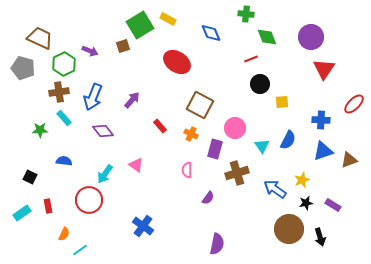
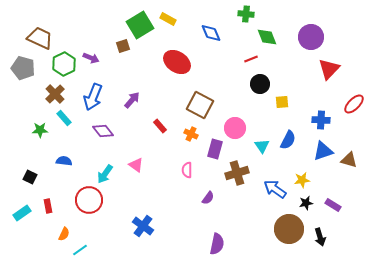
purple arrow at (90, 51): moved 1 px right, 7 px down
red triangle at (324, 69): moved 5 px right; rotated 10 degrees clockwise
brown cross at (59, 92): moved 4 px left, 2 px down; rotated 36 degrees counterclockwise
brown triangle at (349, 160): rotated 36 degrees clockwise
yellow star at (302, 180): rotated 14 degrees clockwise
